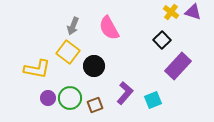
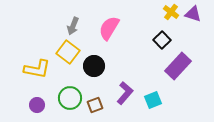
purple triangle: moved 2 px down
pink semicircle: rotated 60 degrees clockwise
purple circle: moved 11 px left, 7 px down
